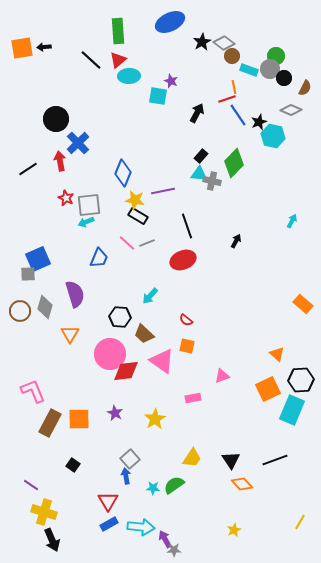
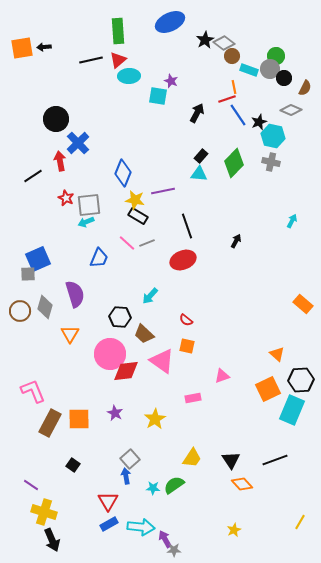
black star at (202, 42): moved 3 px right, 2 px up
black line at (91, 60): rotated 55 degrees counterclockwise
black line at (28, 169): moved 5 px right, 7 px down
gray cross at (212, 181): moved 59 px right, 19 px up
